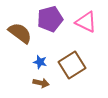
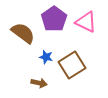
purple pentagon: moved 4 px right; rotated 20 degrees counterclockwise
brown semicircle: moved 3 px right
blue star: moved 6 px right, 5 px up
brown arrow: moved 2 px left
